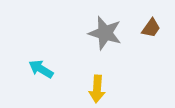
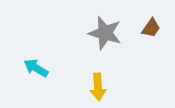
cyan arrow: moved 5 px left, 1 px up
yellow arrow: moved 1 px right, 2 px up; rotated 8 degrees counterclockwise
